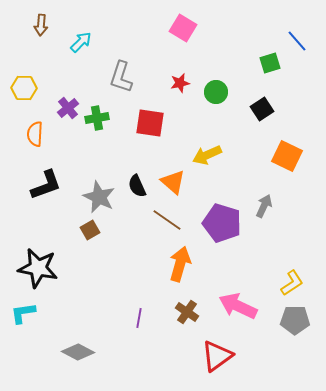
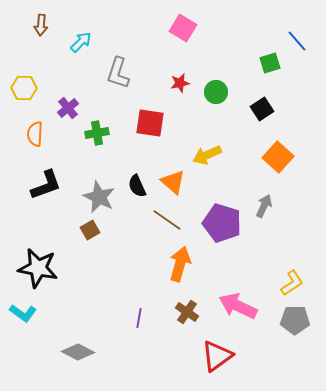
gray L-shape: moved 3 px left, 4 px up
green cross: moved 15 px down
orange square: moved 9 px left, 1 px down; rotated 16 degrees clockwise
cyan L-shape: rotated 136 degrees counterclockwise
